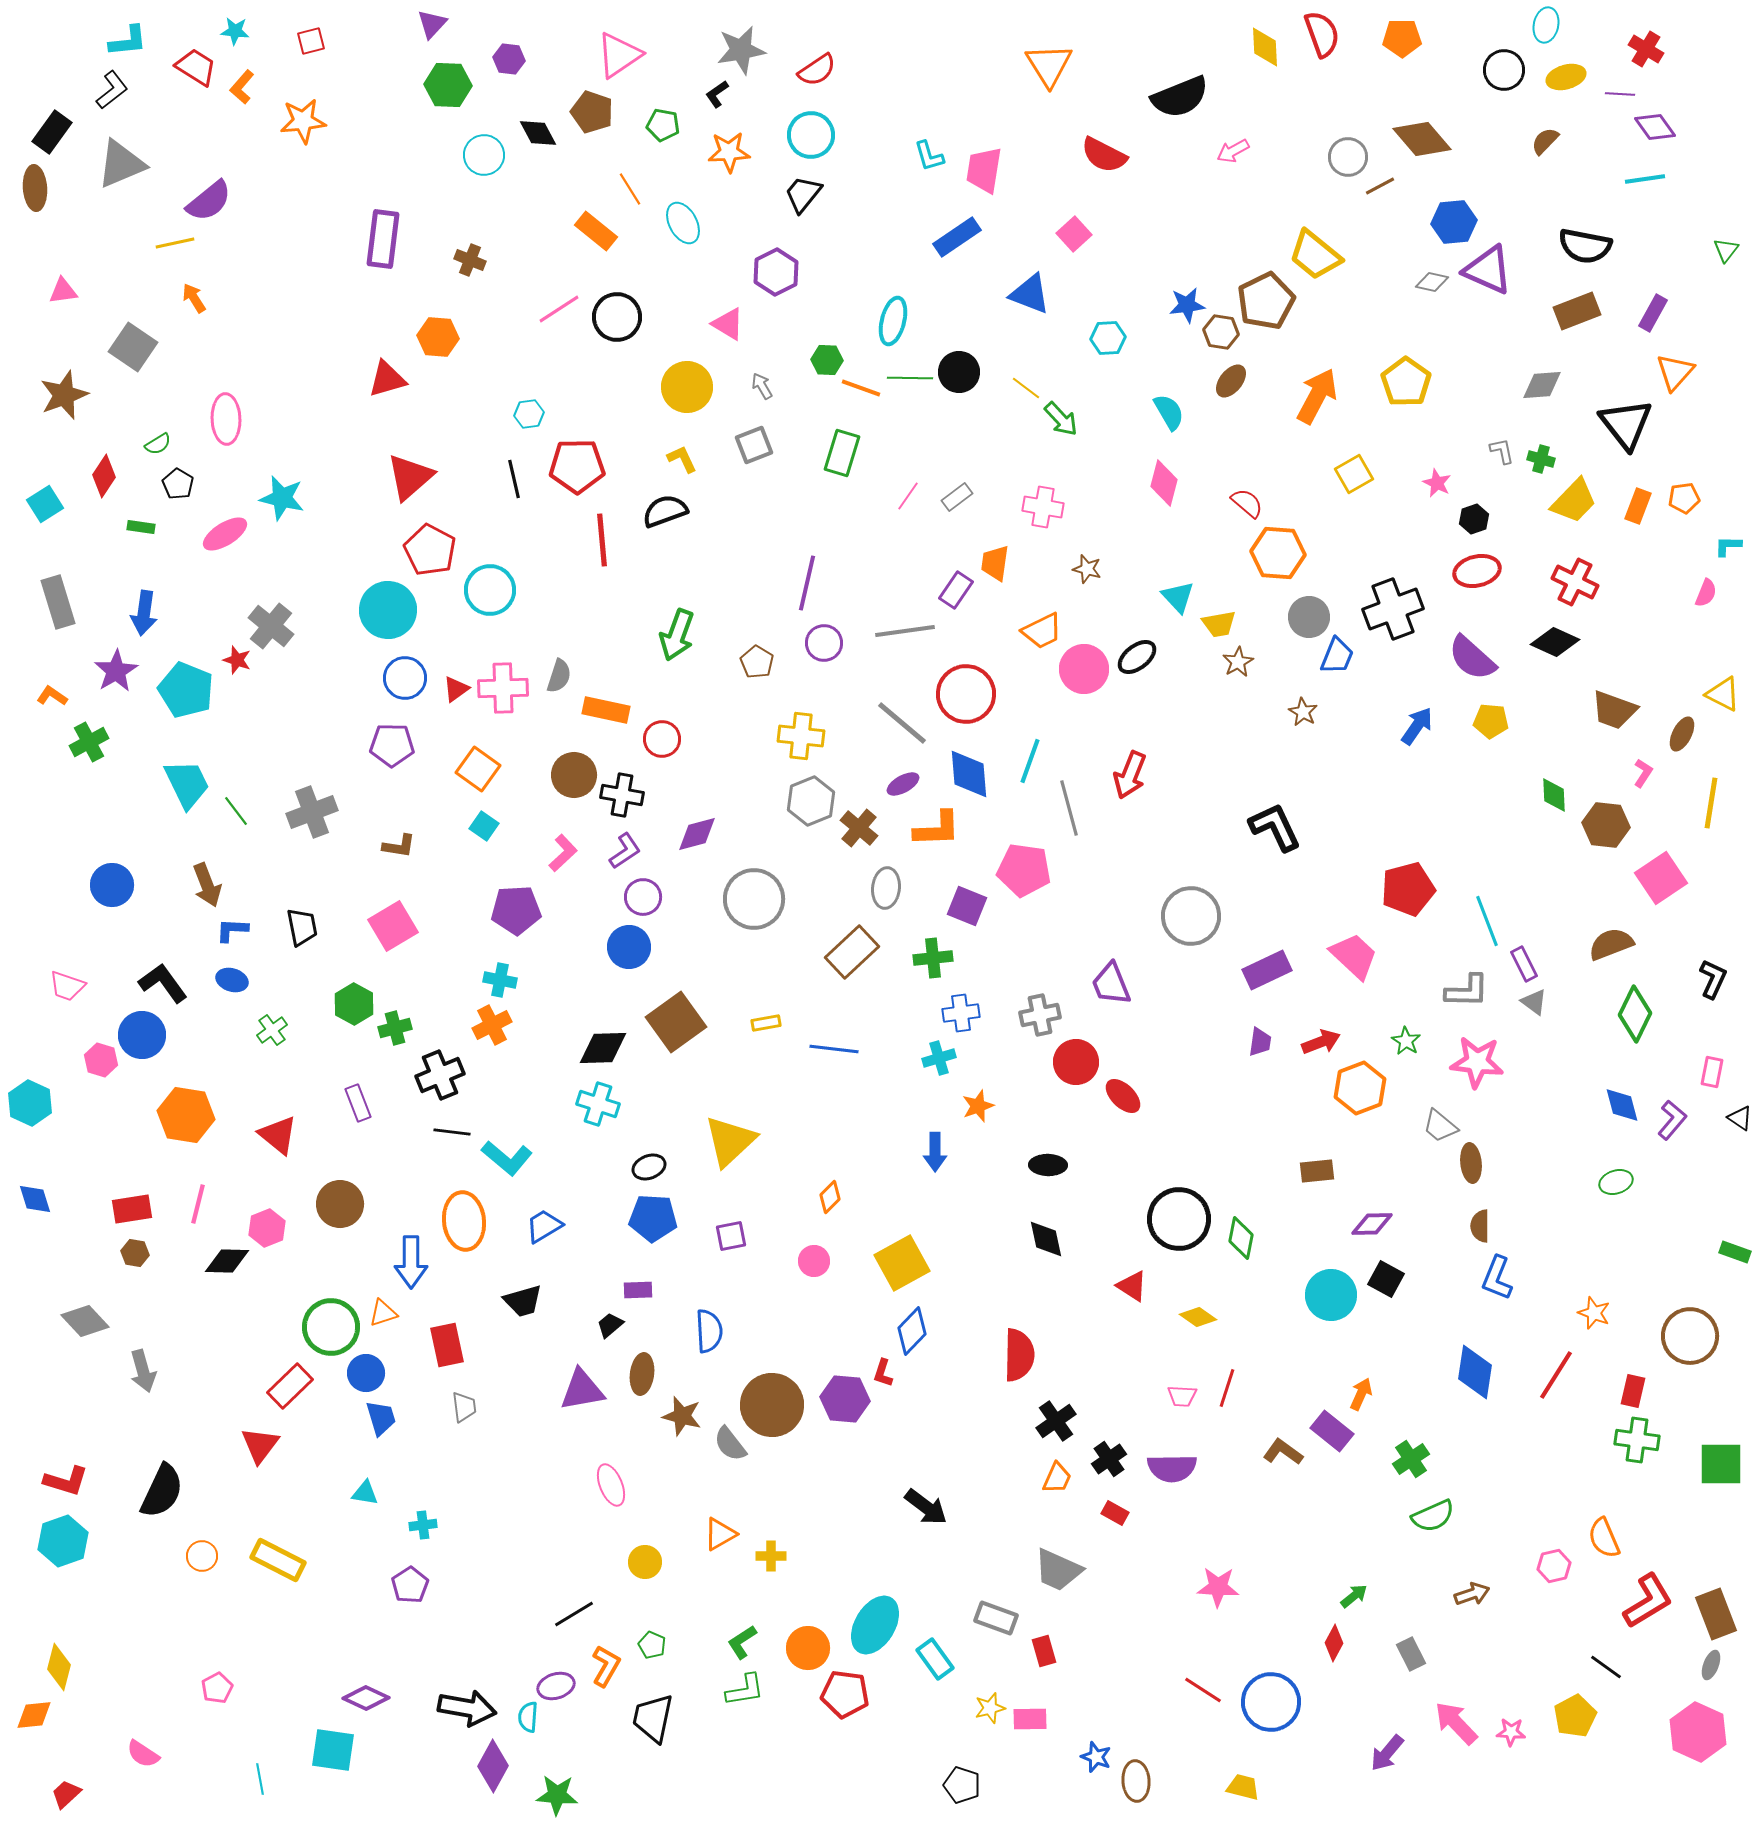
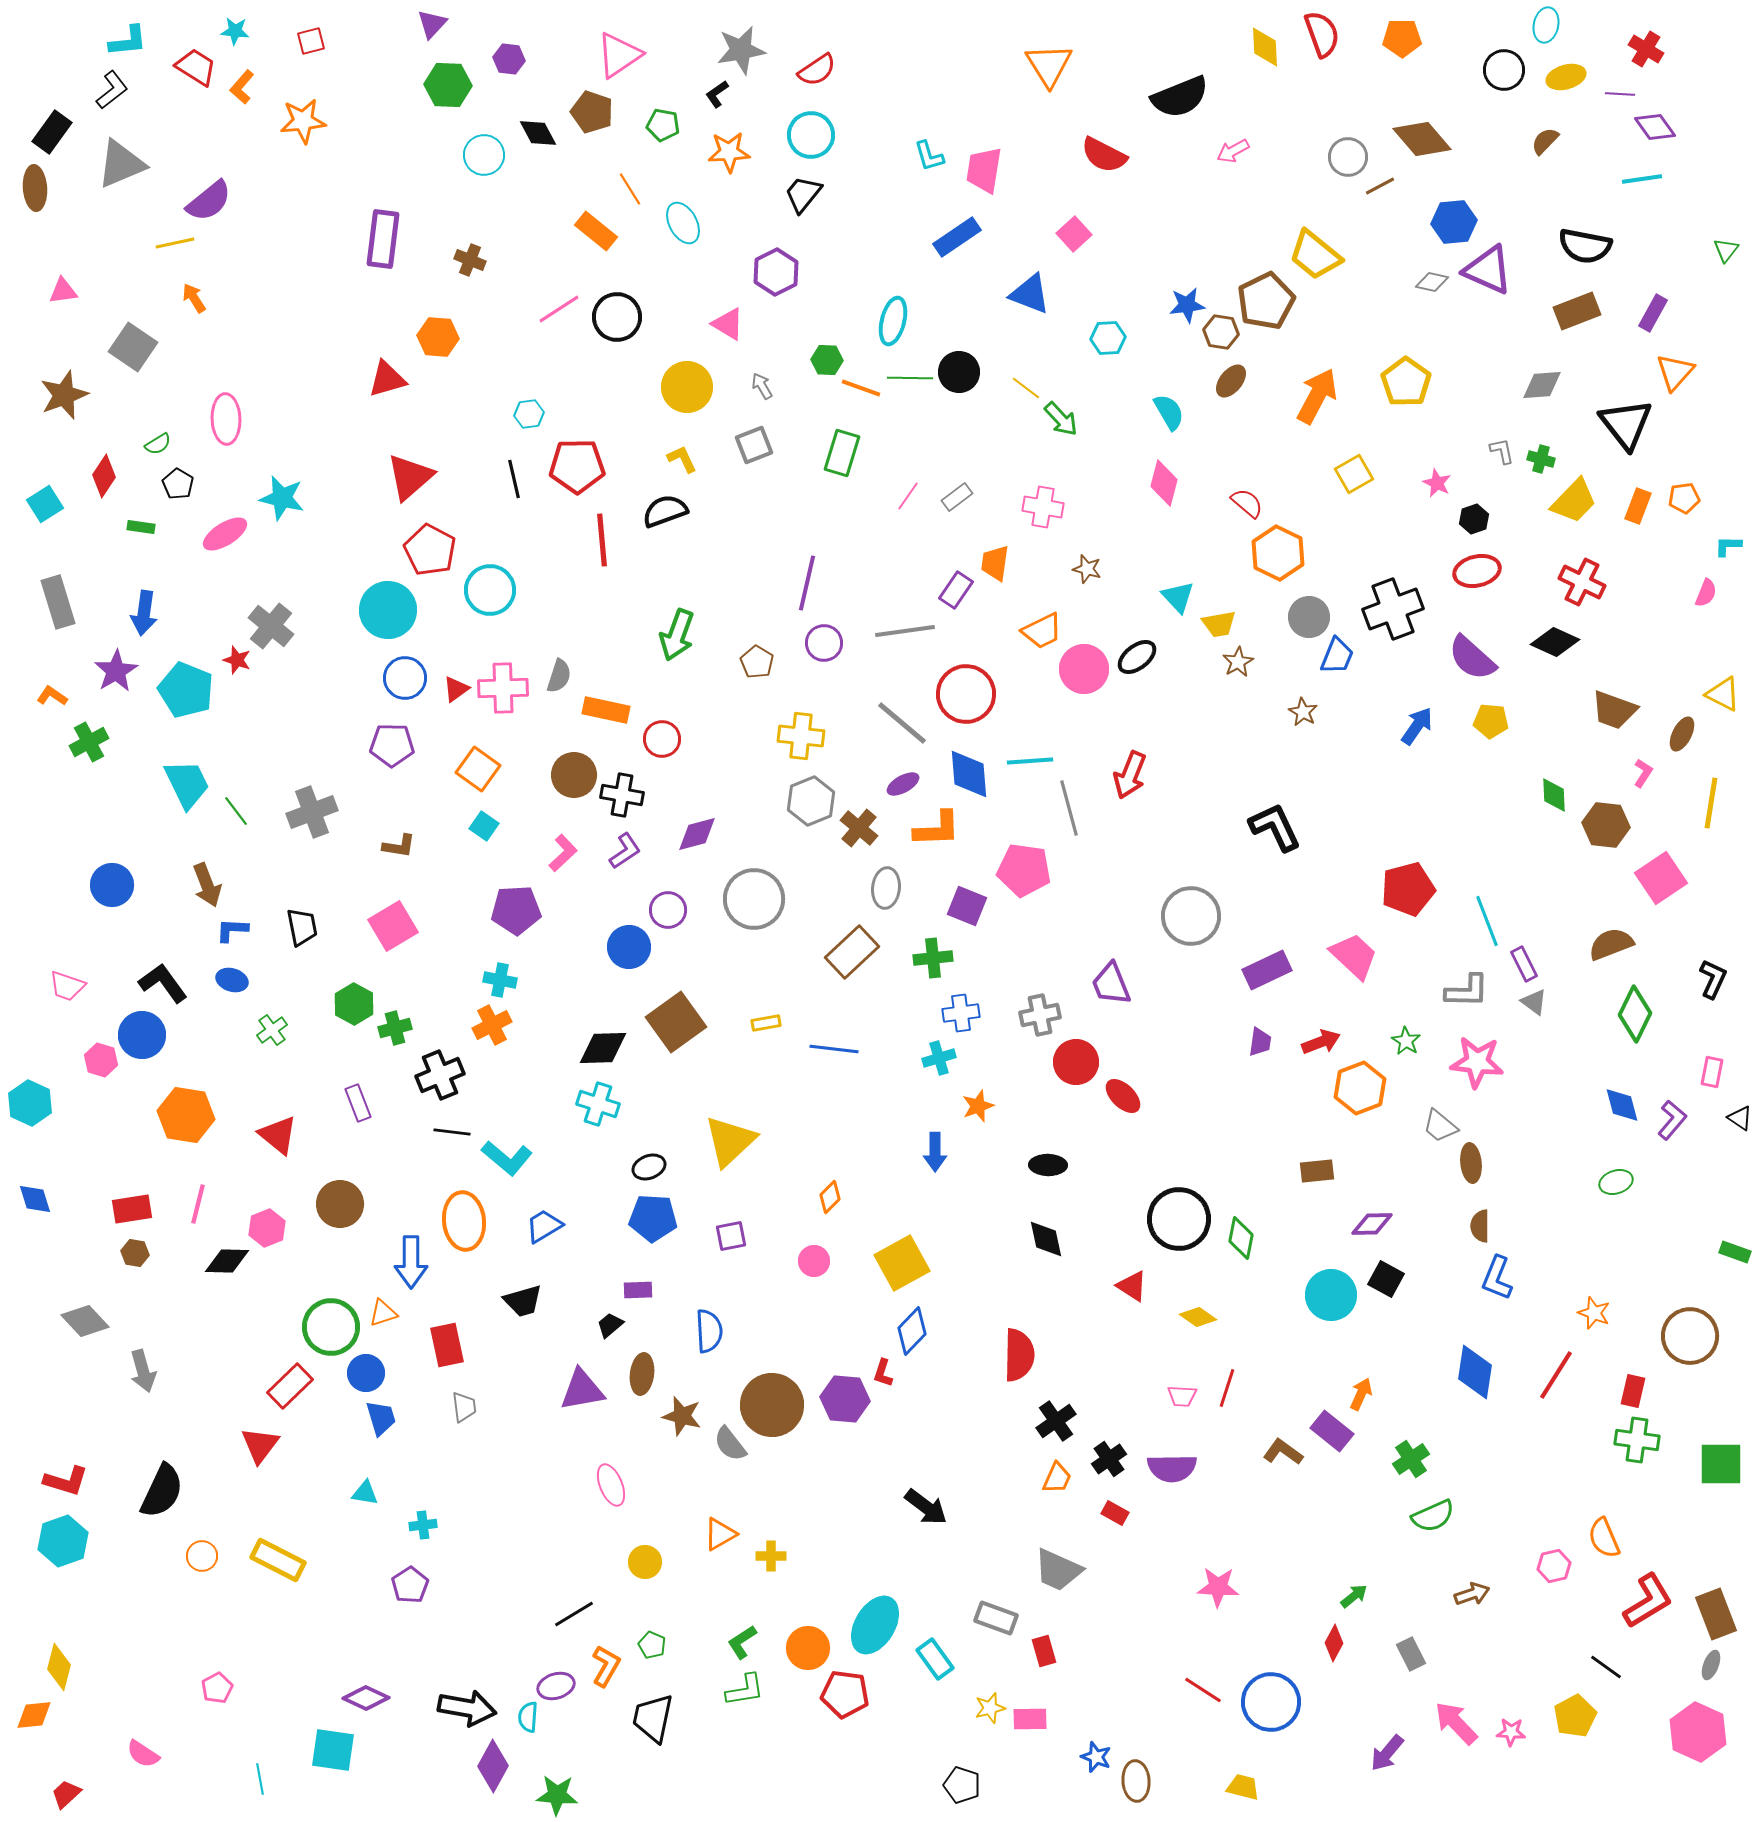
cyan line at (1645, 179): moved 3 px left
orange hexagon at (1278, 553): rotated 22 degrees clockwise
red cross at (1575, 582): moved 7 px right
cyan line at (1030, 761): rotated 66 degrees clockwise
purple circle at (643, 897): moved 25 px right, 13 px down
